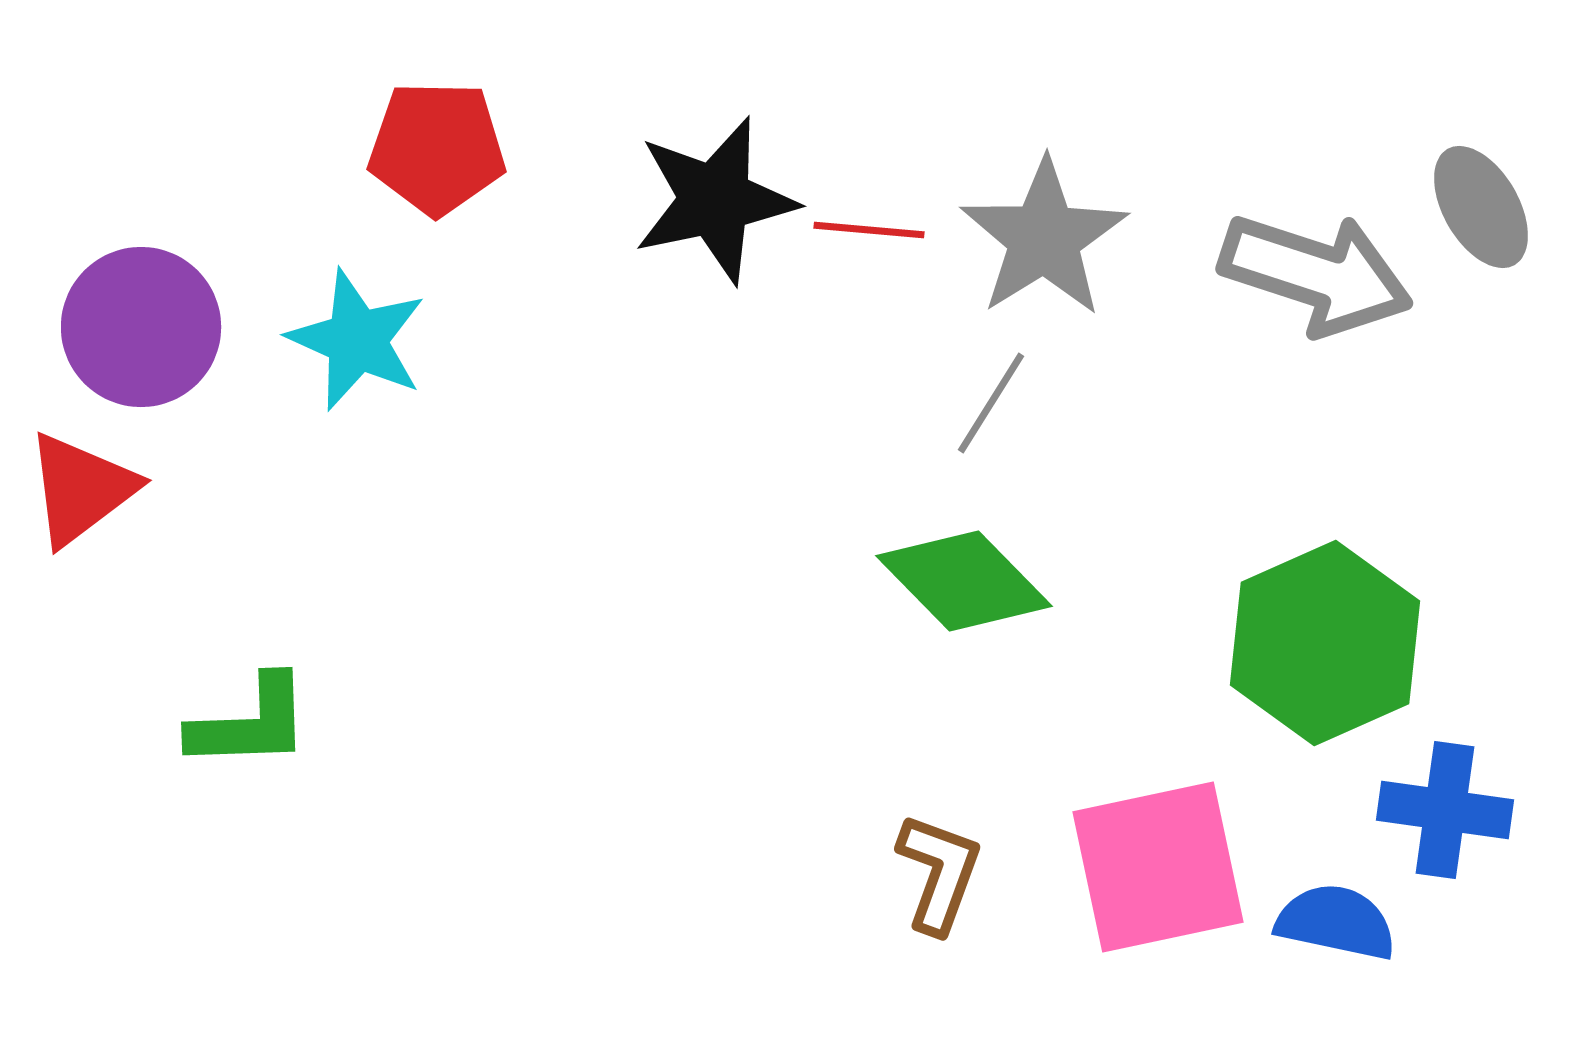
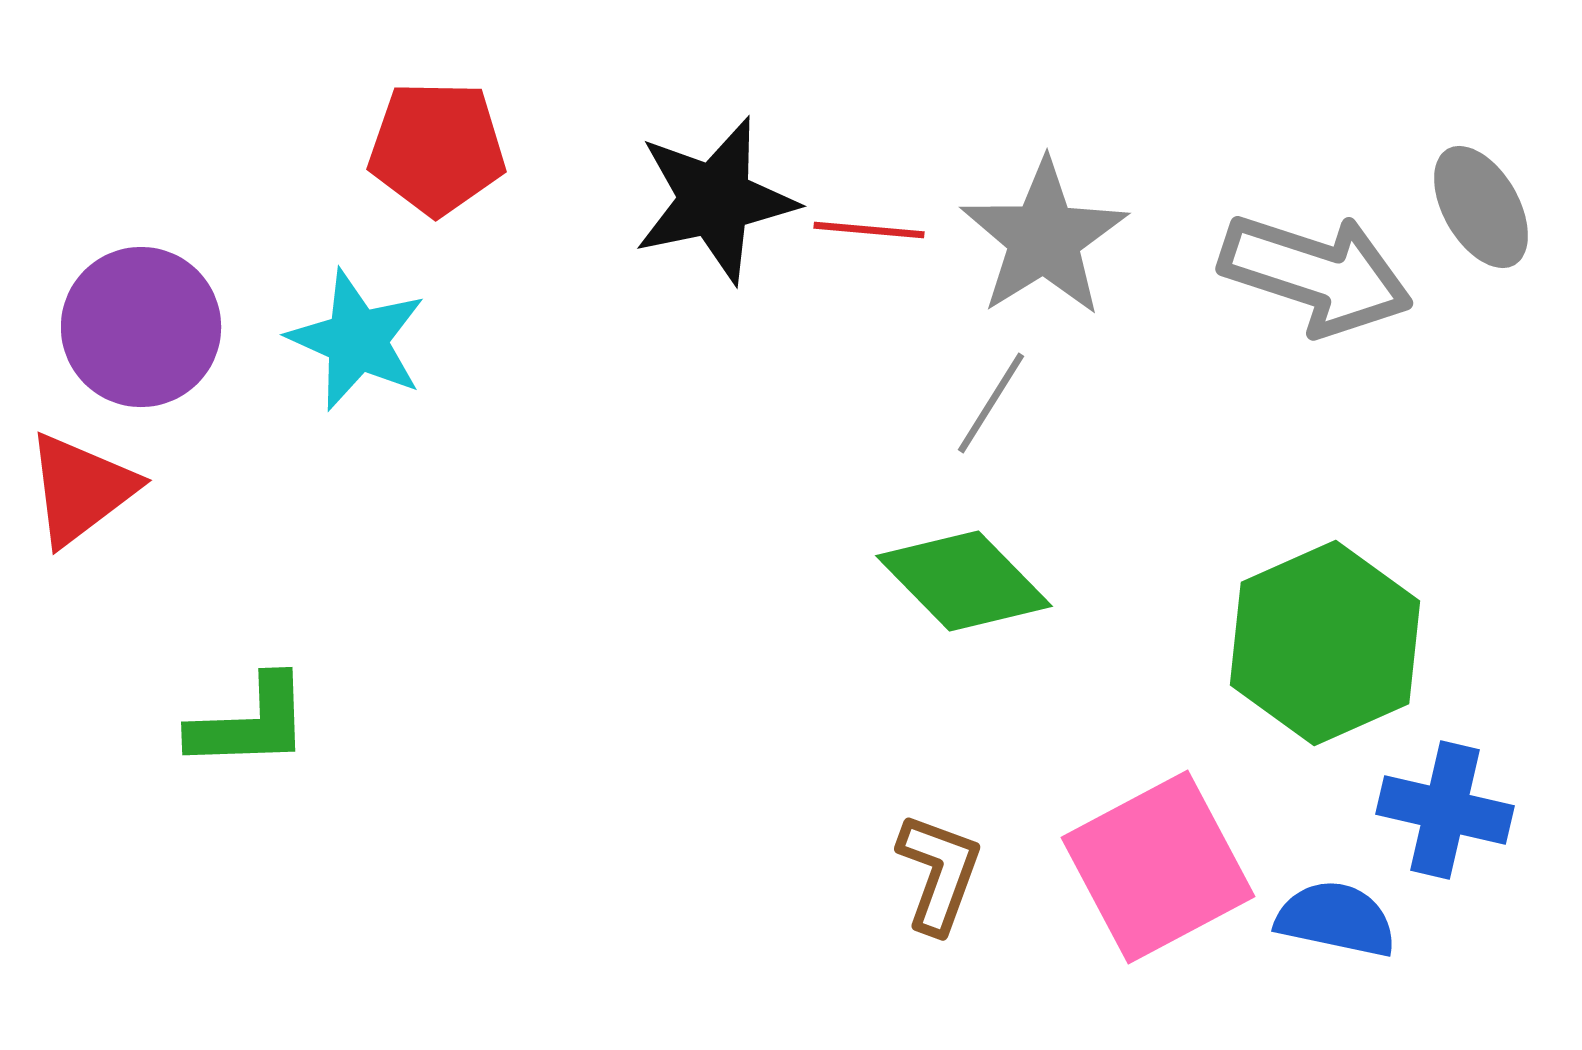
blue cross: rotated 5 degrees clockwise
pink square: rotated 16 degrees counterclockwise
blue semicircle: moved 3 px up
